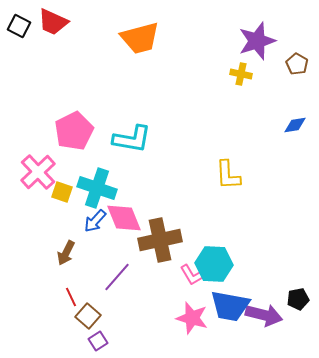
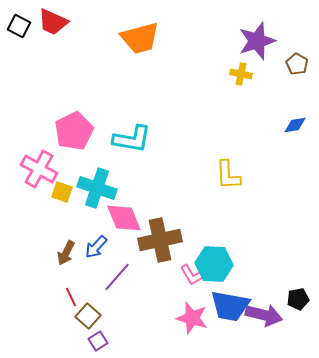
pink cross: moved 1 px right, 3 px up; rotated 18 degrees counterclockwise
blue arrow: moved 1 px right, 26 px down
